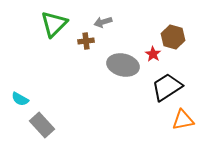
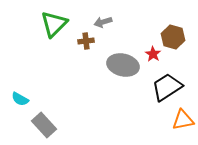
gray rectangle: moved 2 px right
